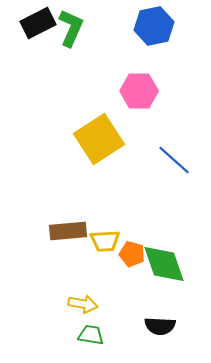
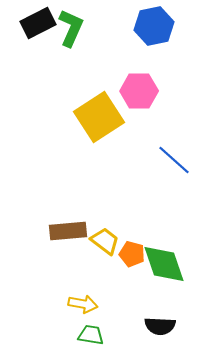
yellow square: moved 22 px up
yellow trapezoid: rotated 140 degrees counterclockwise
